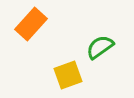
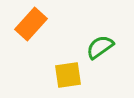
yellow square: rotated 12 degrees clockwise
